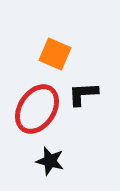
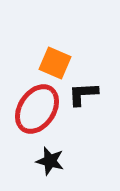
orange square: moved 9 px down
